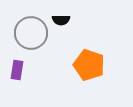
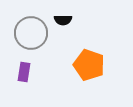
black semicircle: moved 2 px right
purple rectangle: moved 7 px right, 2 px down
